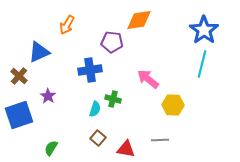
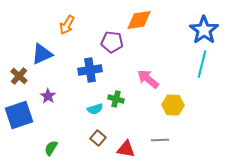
blue triangle: moved 3 px right, 2 px down
green cross: moved 3 px right
cyan semicircle: rotated 56 degrees clockwise
